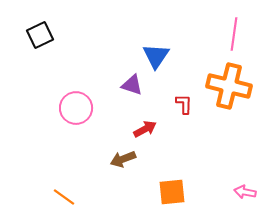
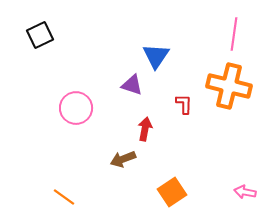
red arrow: rotated 50 degrees counterclockwise
orange square: rotated 28 degrees counterclockwise
